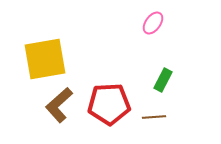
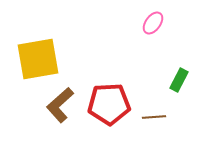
yellow square: moved 7 px left
green rectangle: moved 16 px right
brown L-shape: moved 1 px right
